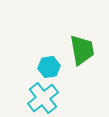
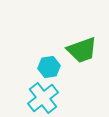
green trapezoid: rotated 80 degrees clockwise
